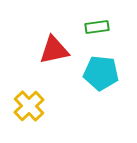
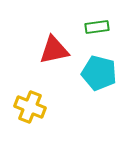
cyan pentagon: moved 2 px left; rotated 8 degrees clockwise
yellow cross: moved 1 px right, 1 px down; rotated 24 degrees counterclockwise
